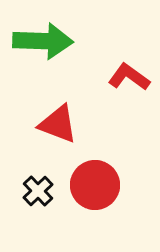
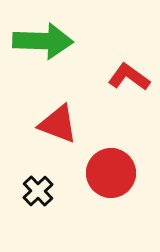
red circle: moved 16 px right, 12 px up
